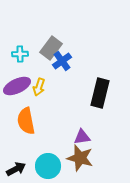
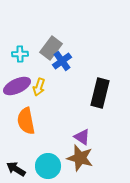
purple triangle: rotated 42 degrees clockwise
black arrow: rotated 120 degrees counterclockwise
